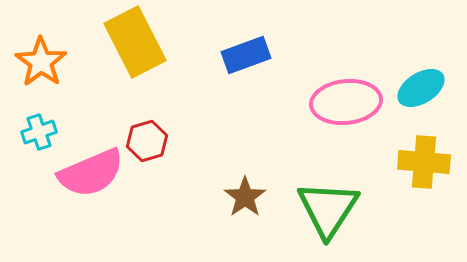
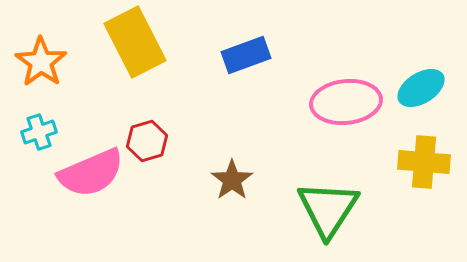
brown star: moved 13 px left, 17 px up
